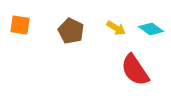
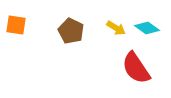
orange square: moved 4 px left
cyan diamond: moved 4 px left, 1 px up
red semicircle: moved 1 px right, 2 px up
